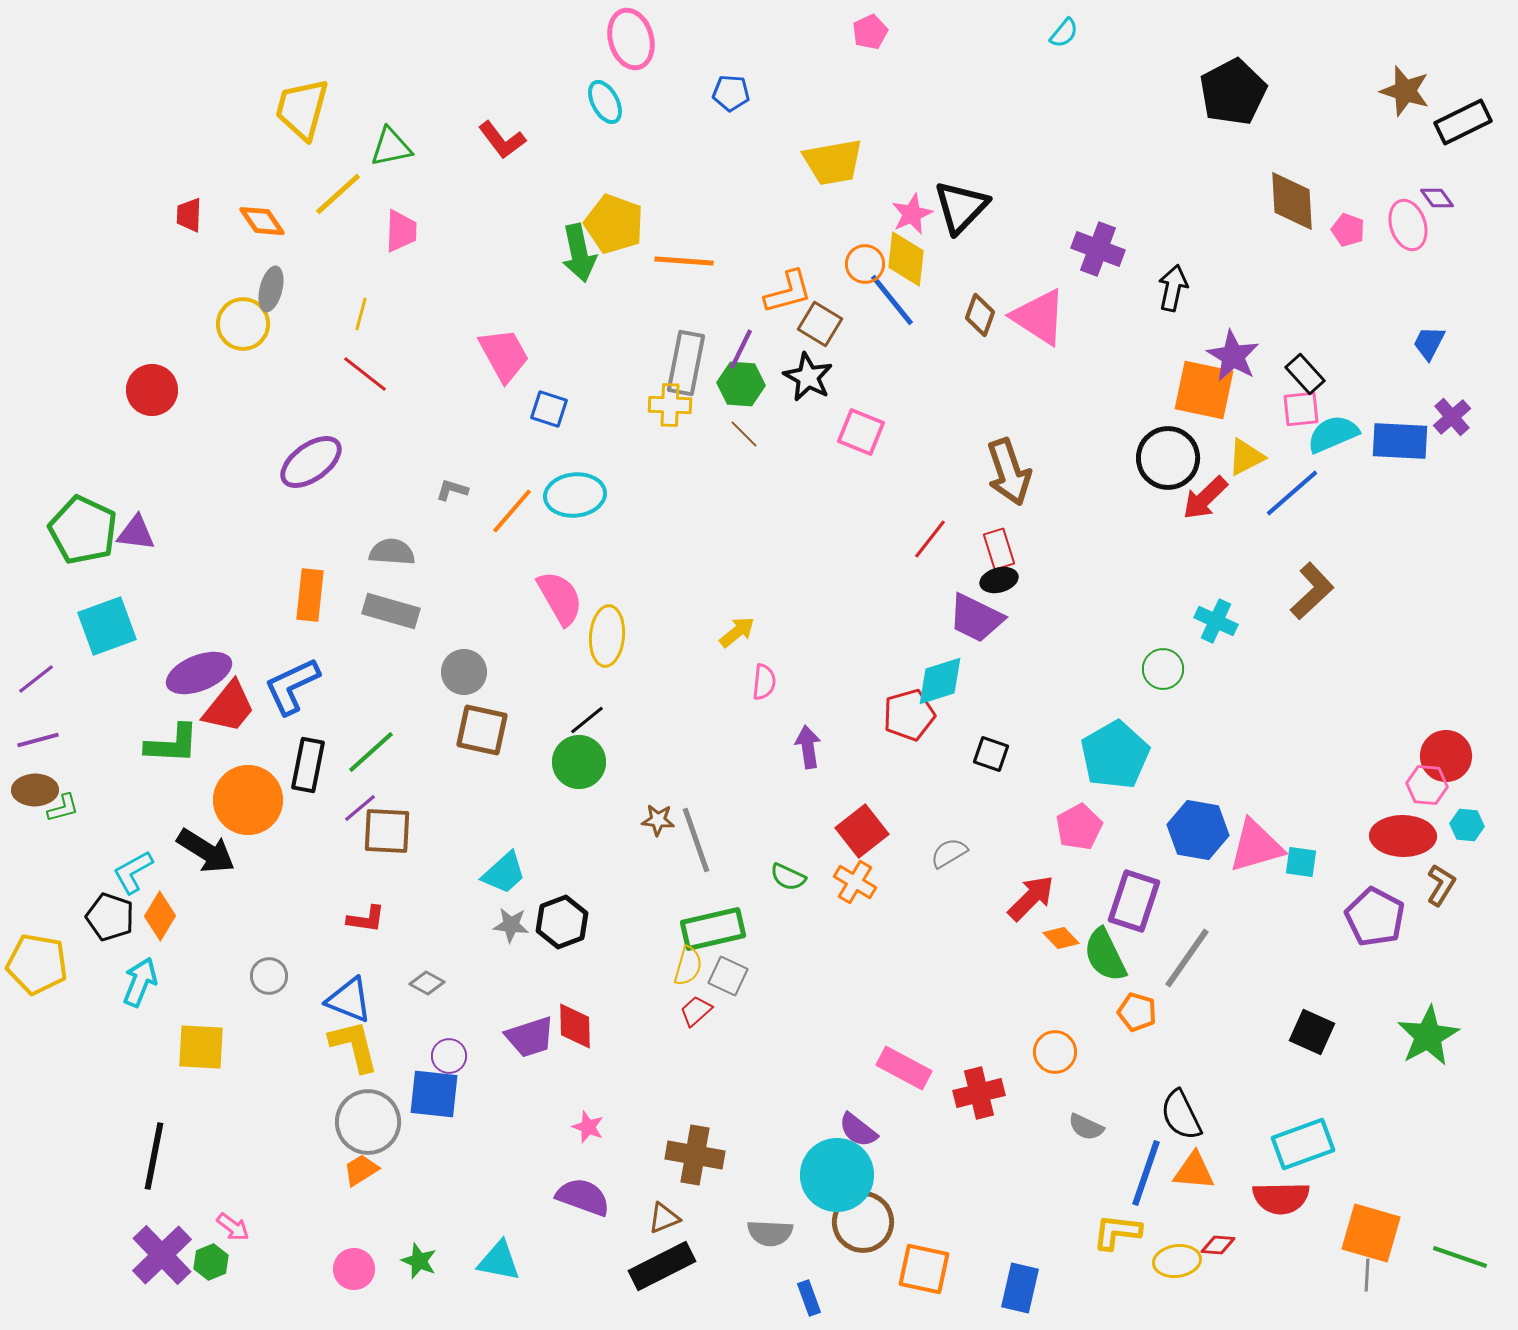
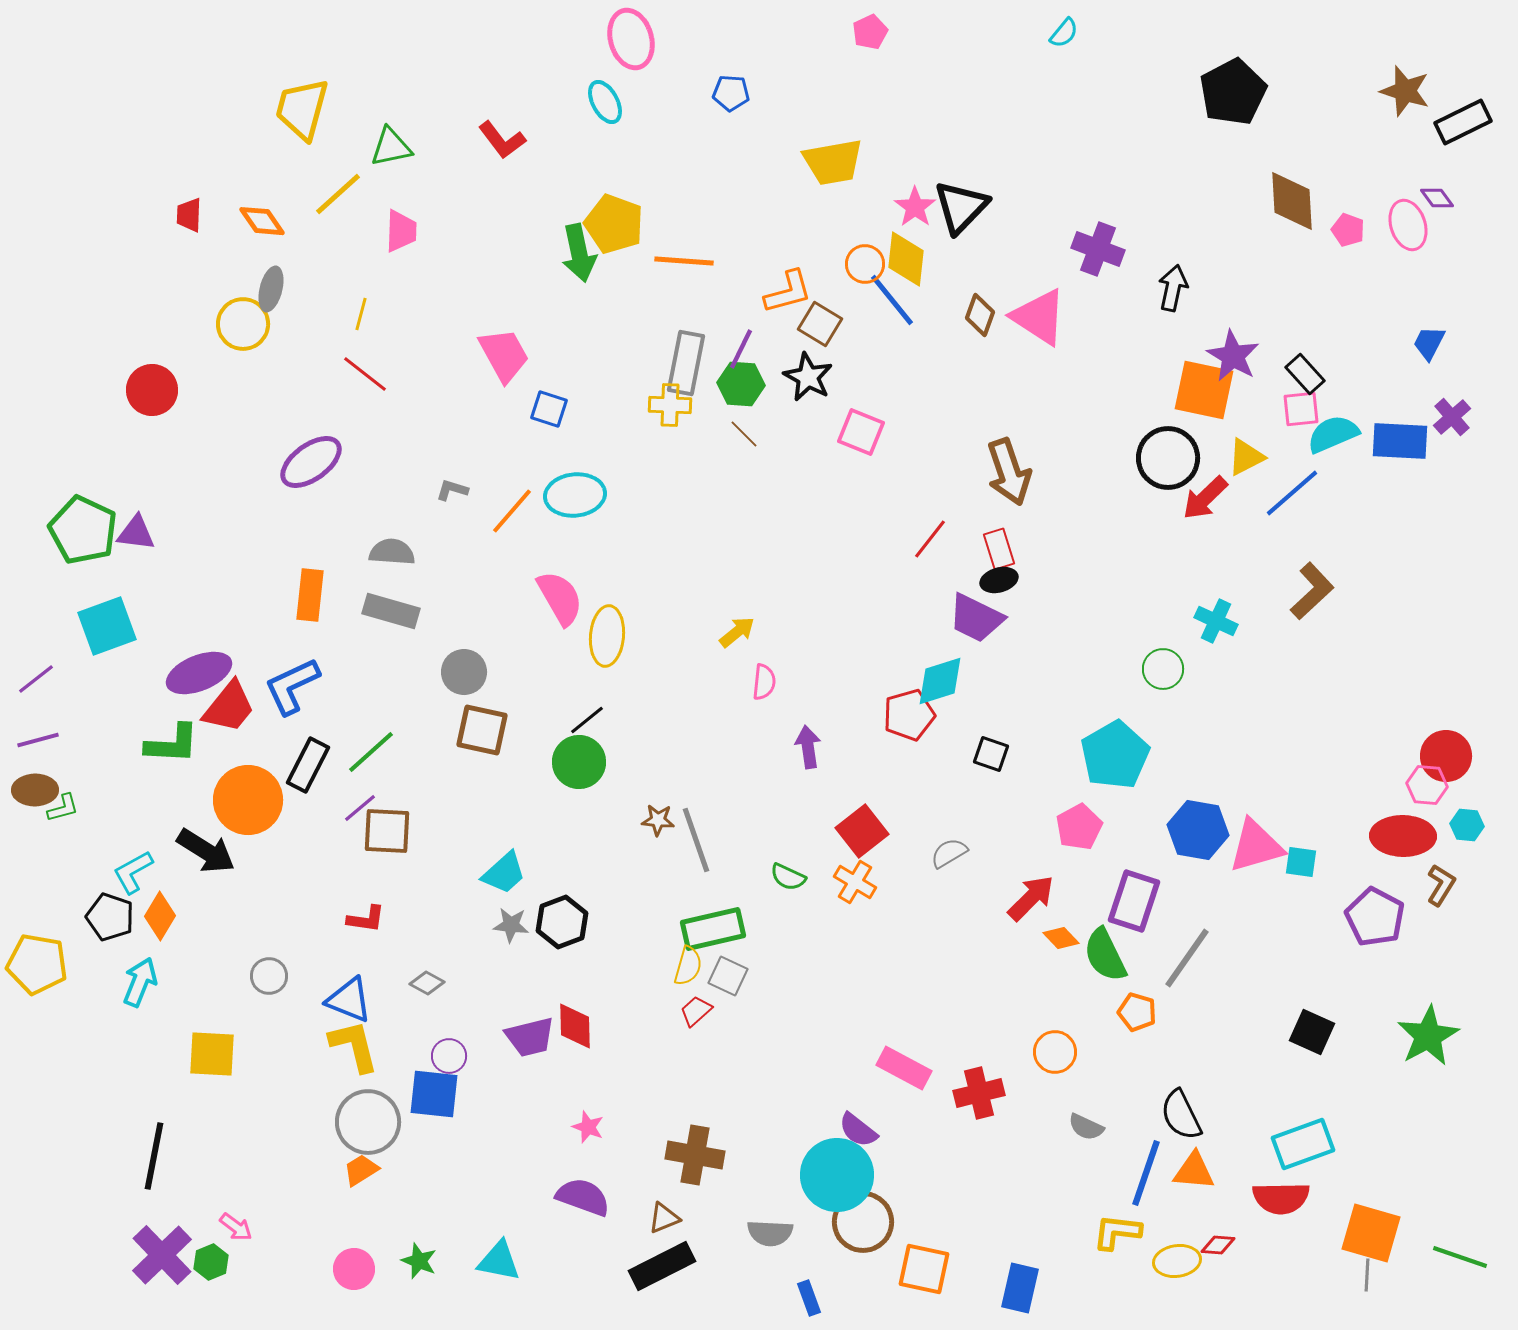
pink star at (912, 214): moved 3 px right, 7 px up; rotated 12 degrees counterclockwise
black rectangle at (308, 765): rotated 16 degrees clockwise
purple trapezoid at (530, 1037): rotated 4 degrees clockwise
yellow square at (201, 1047): moved 11 px right, 7 px down
pink arrow at (233, 1227): moved 3 px right
